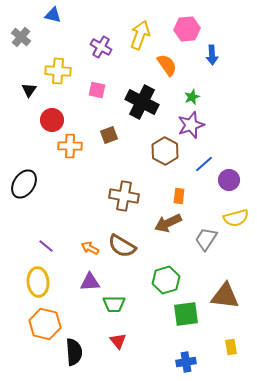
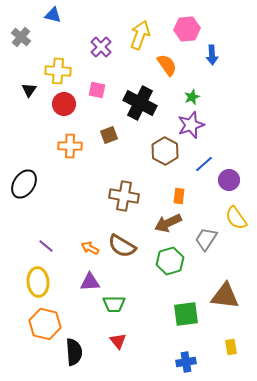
purple cross: rotated 15 degrees clockwise
black cross: moved 2 px left, 1 px down
red circle: moved 12 px right, 16 px up
yellow semicircle: rotated 70 degrees clockwise
green hexagon: moved 4 px right, 19 px up
